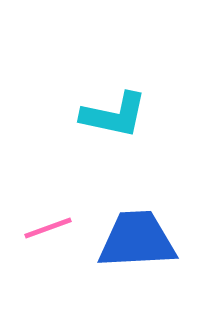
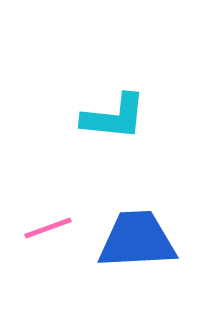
cyan L-shape: moved 2 px down; rotated 6 degrees counterclockwise
